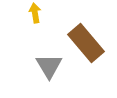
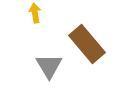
brown rectangle: moved 1 px right, 1 px down
